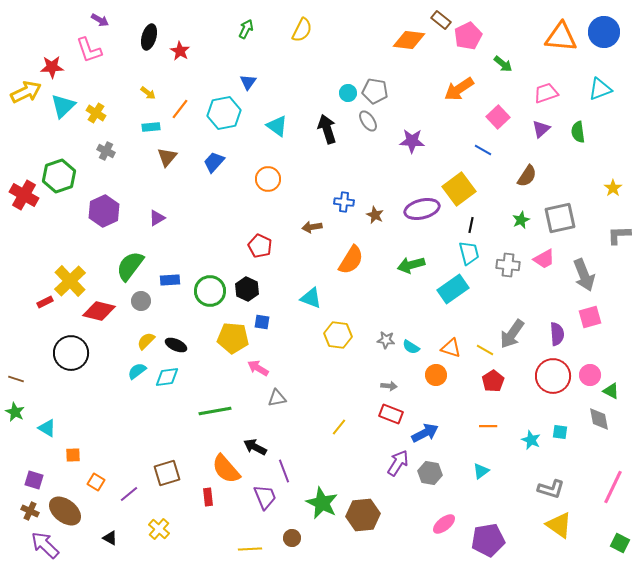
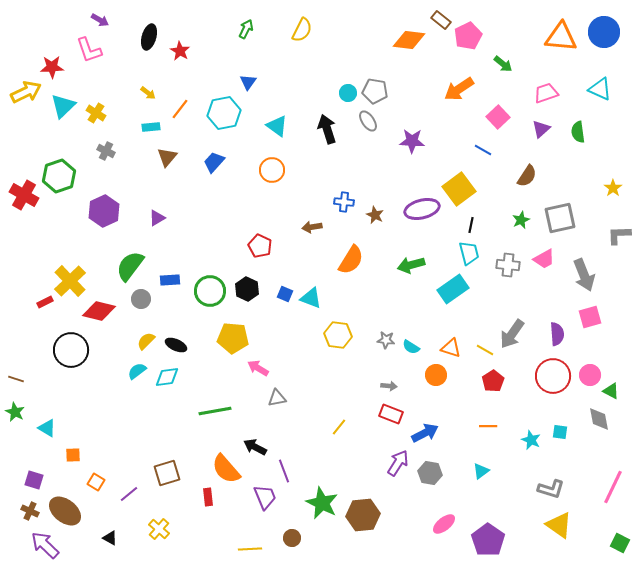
cyan triangle at (600, 89): rotated 45 degrees clockwise
orange circle at (268, 179): moved 4 px right, 9 px up
gray circle at (141, 301): moved 2 px up
blue square at (262, 322): moved 23 px right, 28 px up; rotated 14 degrees clockwise
black circle at (71, 353): moved 3 px up
purple pentagon at (488, 540): rotated 28 degrees counterclockwise
